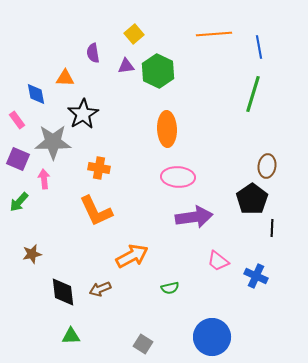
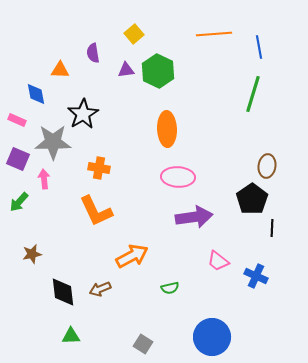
purple triangle: moved 4 px down
orange triangle: moved 5 px left, 8 px up
pink rectangle: rotated 30 degrees counterclockwise
